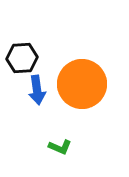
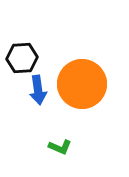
blue arrow: moved 1 px right
